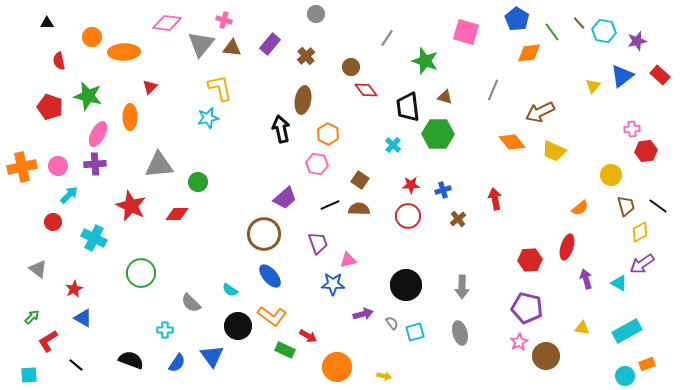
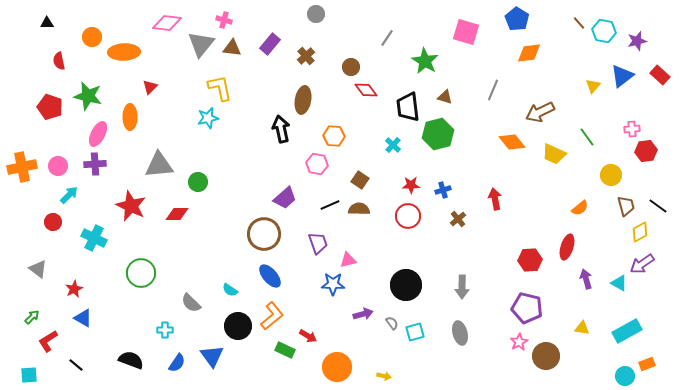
green line at (552, 32): moved 35 px right, 105 px down
green star at (425, 61): rotated 12 degrees clockwise
orange hexagon at (328, 134): moved 6 px right, 2 px down; rotated 25 degrees counterclockwise
green hexagon at (438, 134): rotated 16 degrees counterclockwise
yellow trapezoid at (554, 151): moved 3 px down
orange L-shape at (272, 316): rotated 76 degrees counterclockwise
